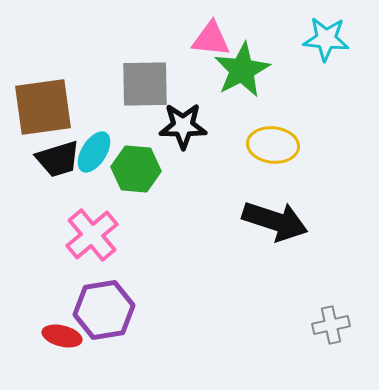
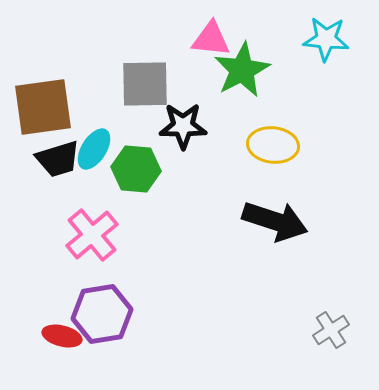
cyan ellipse: moved 3 px up
purple hexagon: moved 2 px left, 4 px down
gray cross: moved 5 px down; rotated 21 degrees counterclockwise
